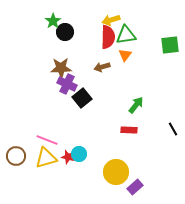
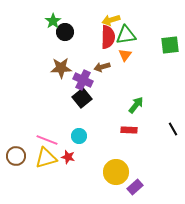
purple cross: moved 16 px right, 4 px up
cyan circle: moved 18 px up
